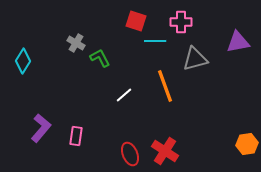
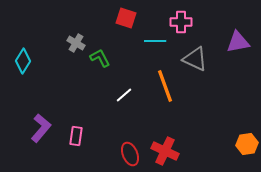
red square: moved 10 px left, 3 px up
gray triangle: rotated 40 degrees clockwise
red cross: rotated 8 degrees counterclockwise
